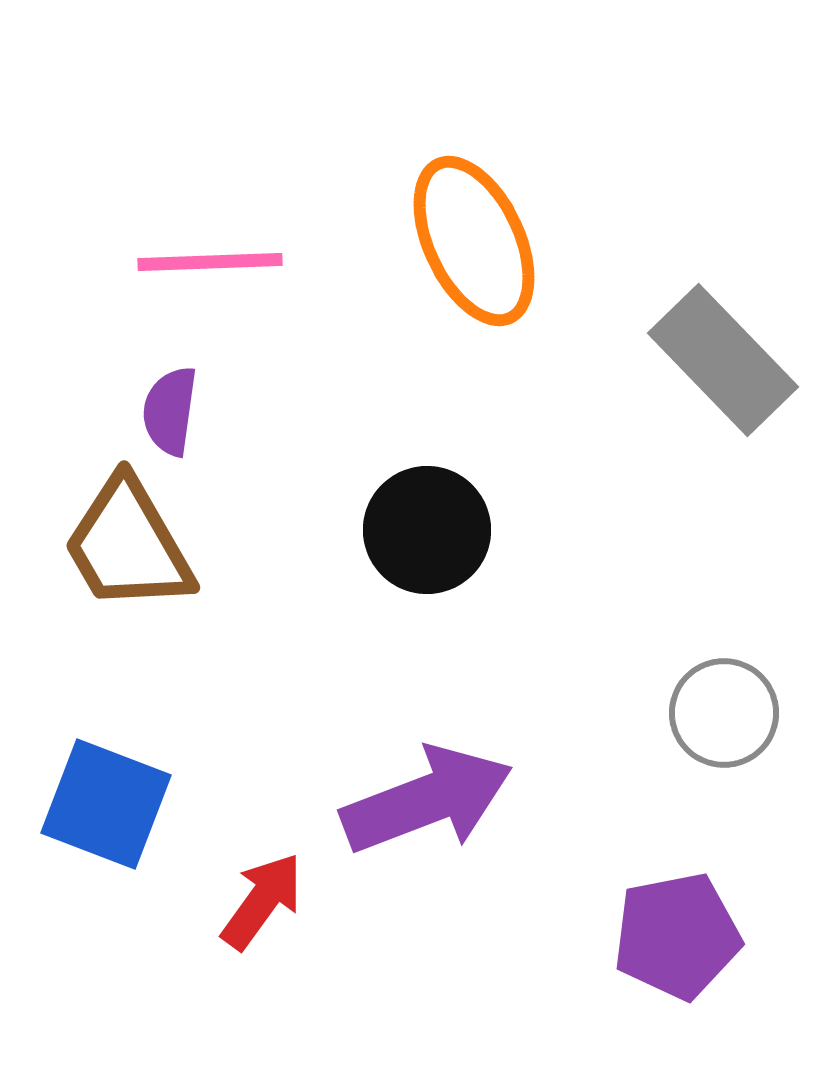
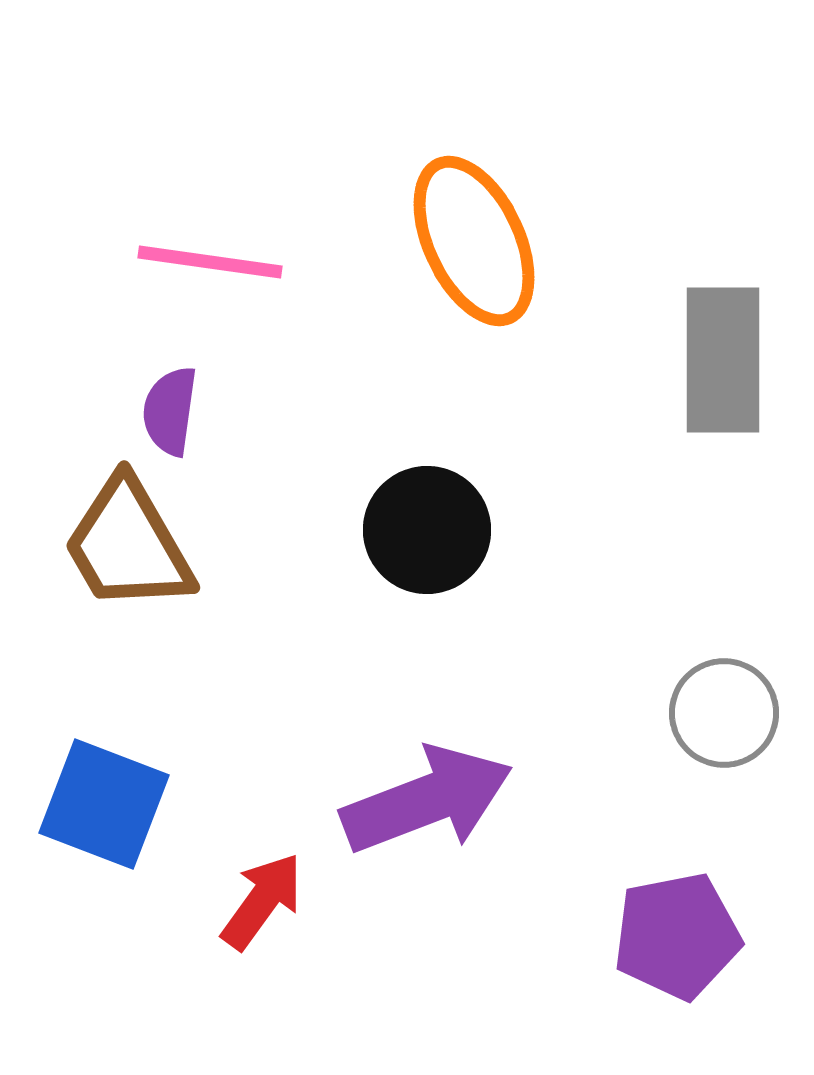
pink line: rotated 10 degrees clockwise
gray rectangle: rotated 44 degrees clockwise
blue square: moved 2 px left
